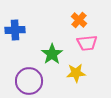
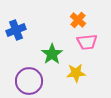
orange cross: moved 1 px left
blue cross: moved 1 px right; rotated 18 degrees counterclockwise
pink trapezoid: moved 1 px up
